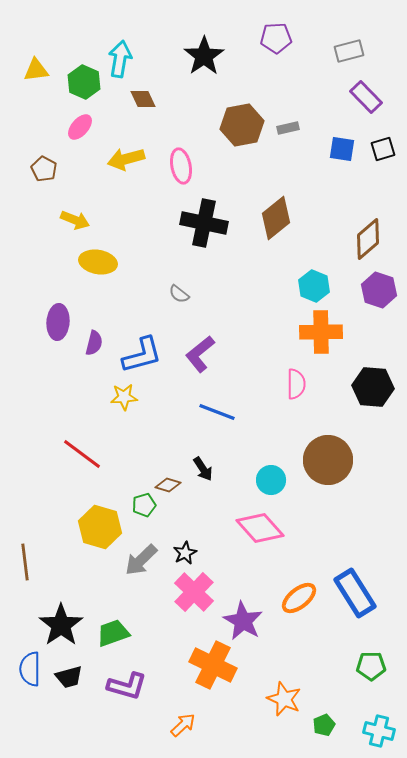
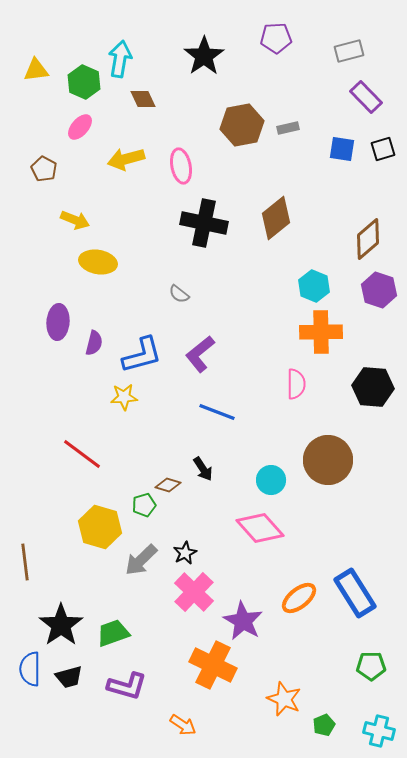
orange arrow at (183, 725): rotated 76 degrees clockwise
